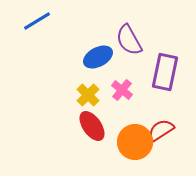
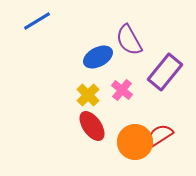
purple rectangle: rotated 27 degrees clockwise
red semicircle: moved 1 px left, 5 px down
